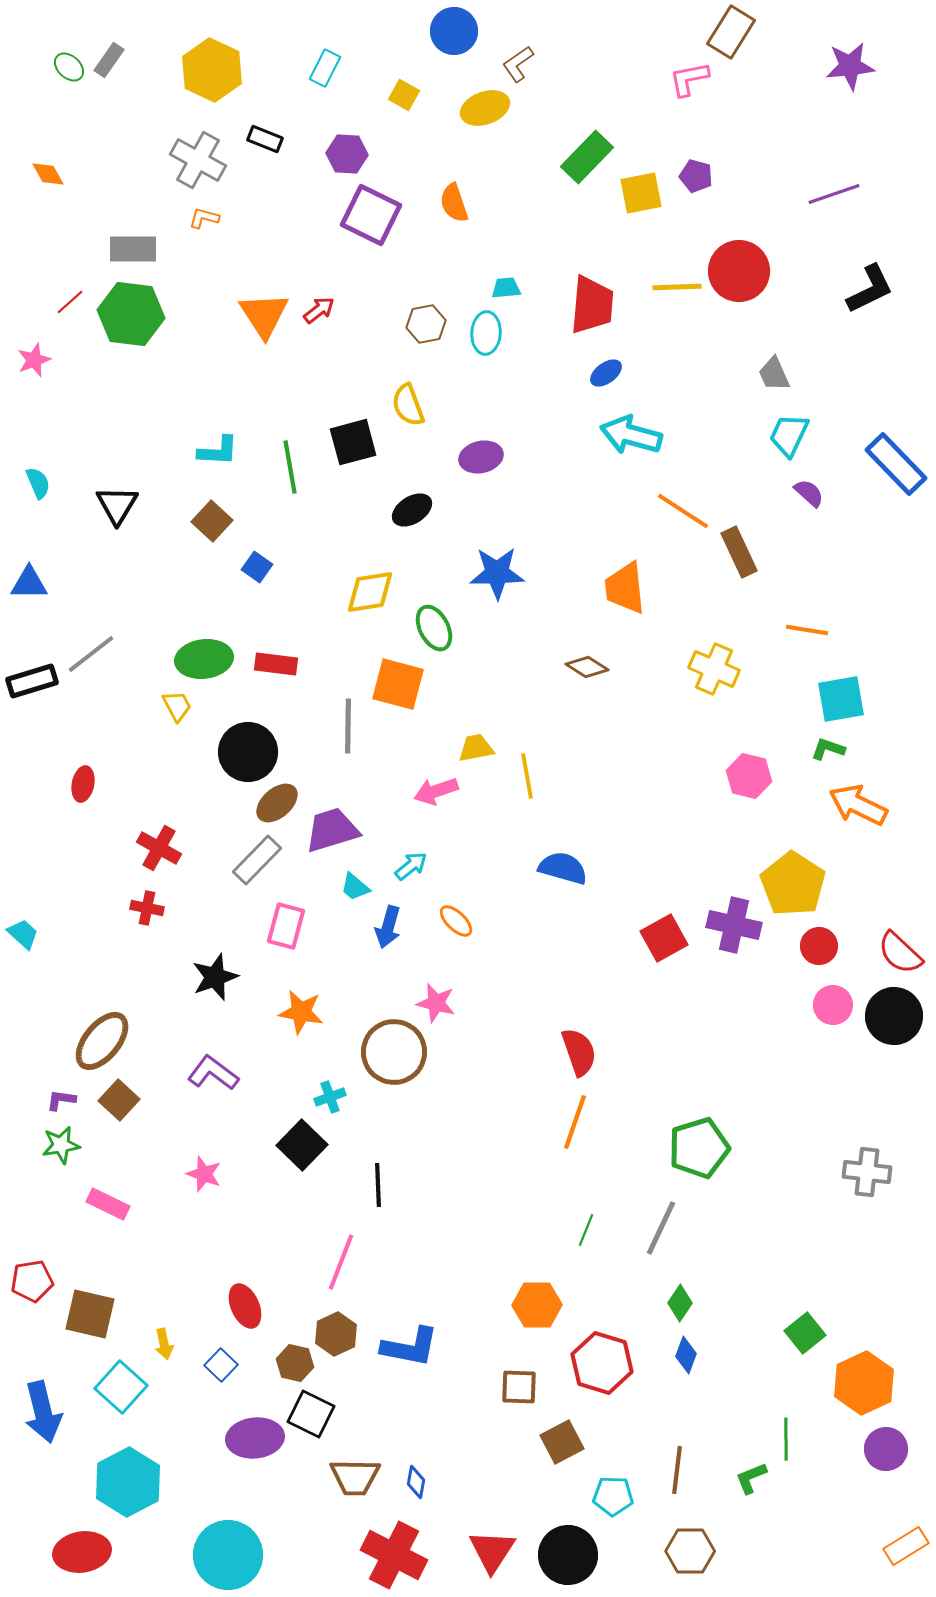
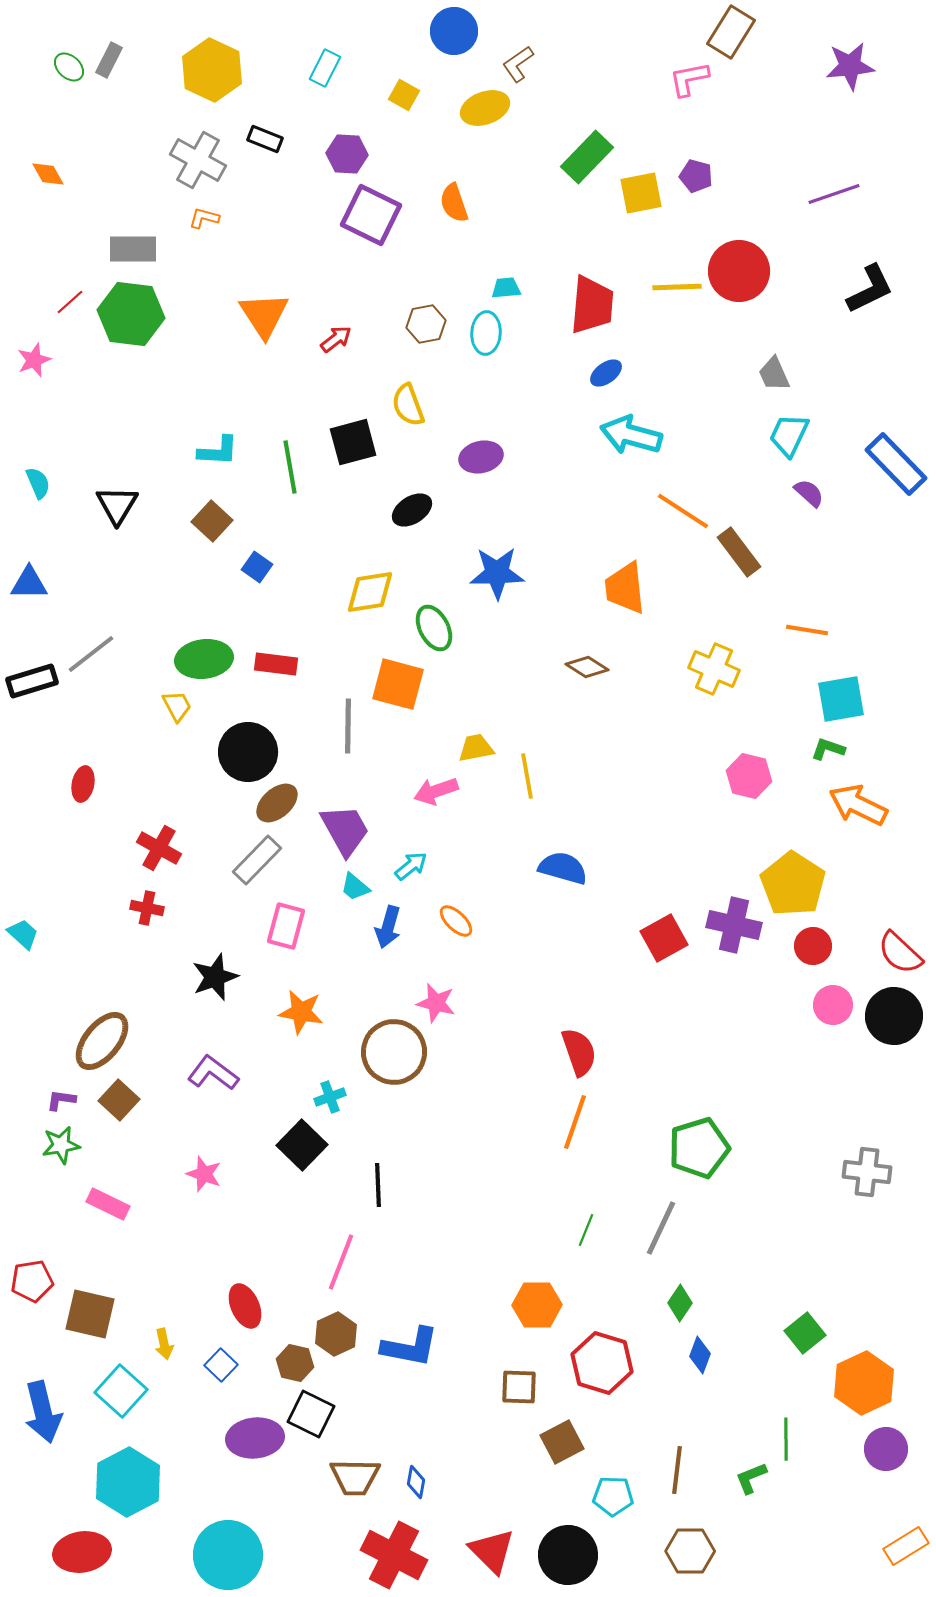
gray rectangle at (109, 60): rotated 8 degrees counterclockwise
red arrow at (319, 310): moved 17 px right, 29 px down
brown rectangle at (739, 552): rotated 12 degrees counterclockwise
purple trapezoid at (332, 830): moved 13 px right; rotated 78 degrees clockwise
red circle at (819, 946): moved 6 px left
blue diamond at (686, 1355): moved 14 px right
cyan square at (121, 1387): moved 4 px down
red triangle at (492, 1551): rotated 18 degrees counterclockwise
